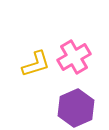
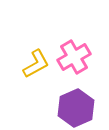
yellow L-shape: rotated 12 degrees counterclockwise
